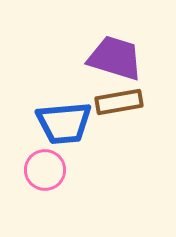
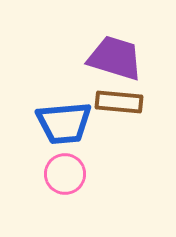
brown rectangle: rotated 15 degrees clockwise
pink circle: moved 20 px right, 4 px down
